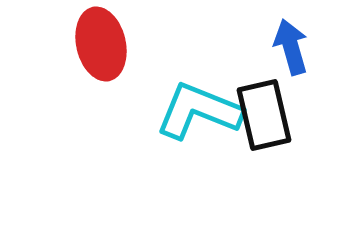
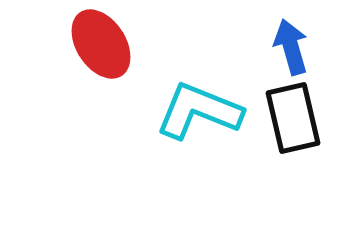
red ellipse: rotated 20 degrees counterclockwise
black rectangle: moved 29 px right, 3 px down
